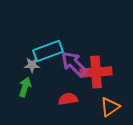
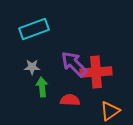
cyan rectangle: moved 14 px left, 22 px up
gray star: moved 2 px down
green arrow: moved 17 px right; rotated 24 degrees counterclockwise
red semicircle: moved 2 px right, 1 px down; rotated 12 degrees clockwise
orange triangle: moved 4 px down
